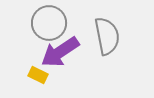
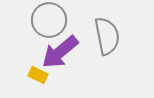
gray circle: moved 3 px up
purple arrow: rotated 6 degrees counterclockwise
